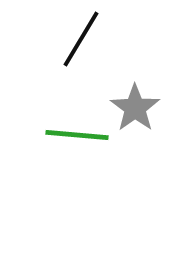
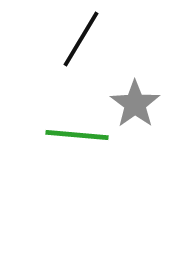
gray star: moved 4 px up
